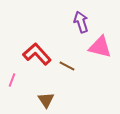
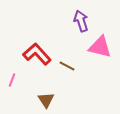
purple arrow: moved 1 px up
